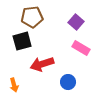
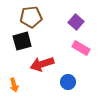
brown pentagon: moved 1 px left
